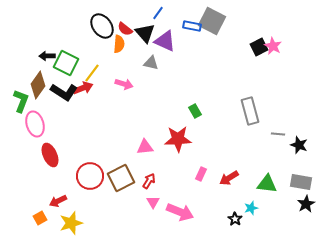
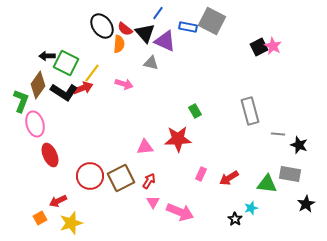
blue rectangle at (192, 26): moved 4 px left, 1 px down
gray rectangle at (301, 182): moved 11 px left, 8 px up
